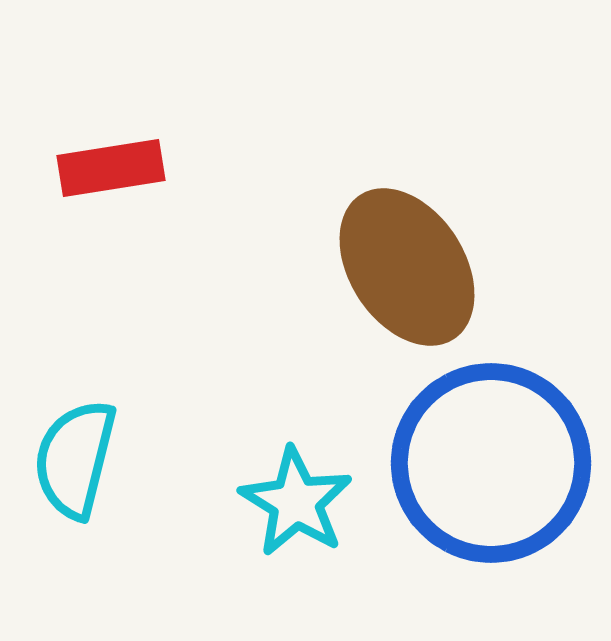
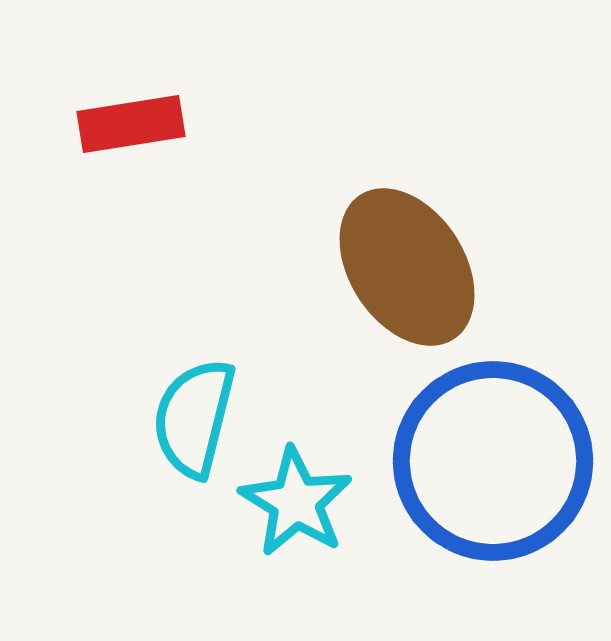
red rectangle: moved 20 px right, 44 px up
cyan semicircle: moved 119 px right, 41 px up
blue circle: moved 2 px right, 2 px up
